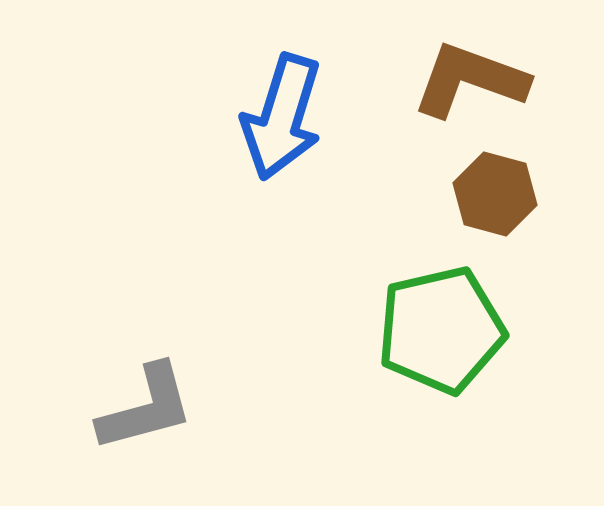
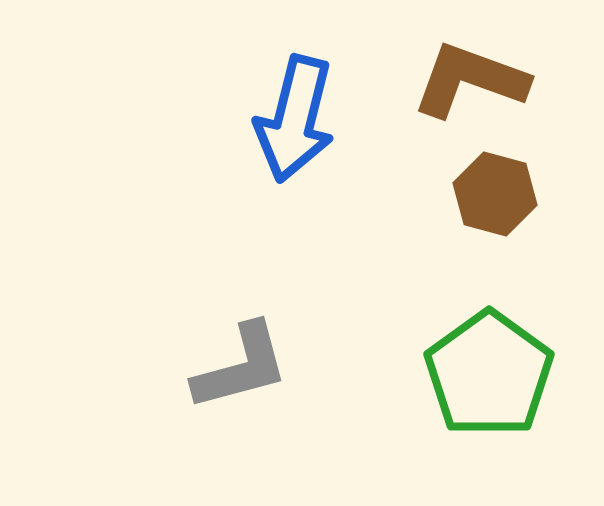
blue arrow: moved 13 px right, 2 px down; rotated 3 degrees counterclockwise
green pentagon: moved 48 px right, 44 px down; rotated 23 degrees counterclockwise
gray L-shape: moved 95 px right, 41 px up
